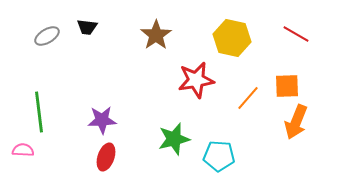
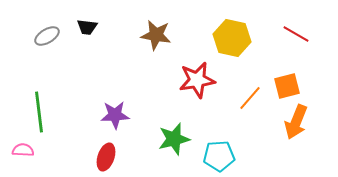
brown star: rotated 28 degrees counterclockwise
red star: moved 1 px right
orange square: rotated 12 degrees counterclockwise
orange line: moved 2 px right
purple star: moved 13 px right, 5 px up
cyan pentagon: rotated 8 degrees counterclockwise
